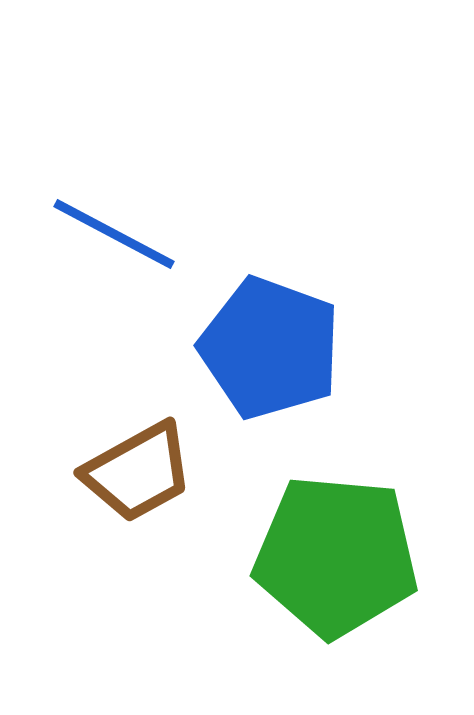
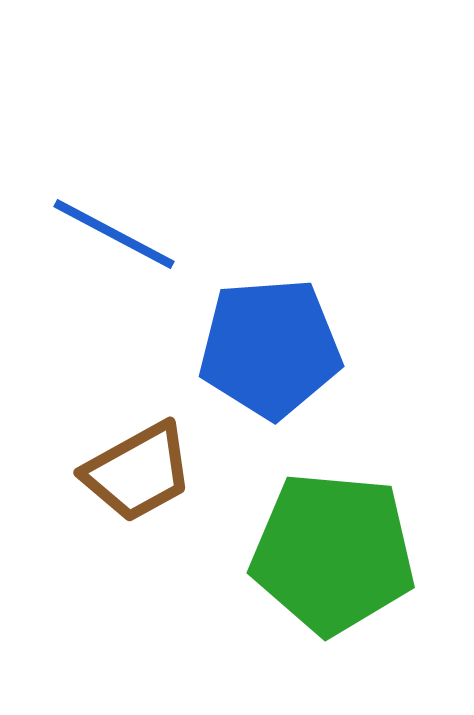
blue pentagon: rotated 24 degrees counterclockwise
green pentagon: moved 3 px left, 3 px up
